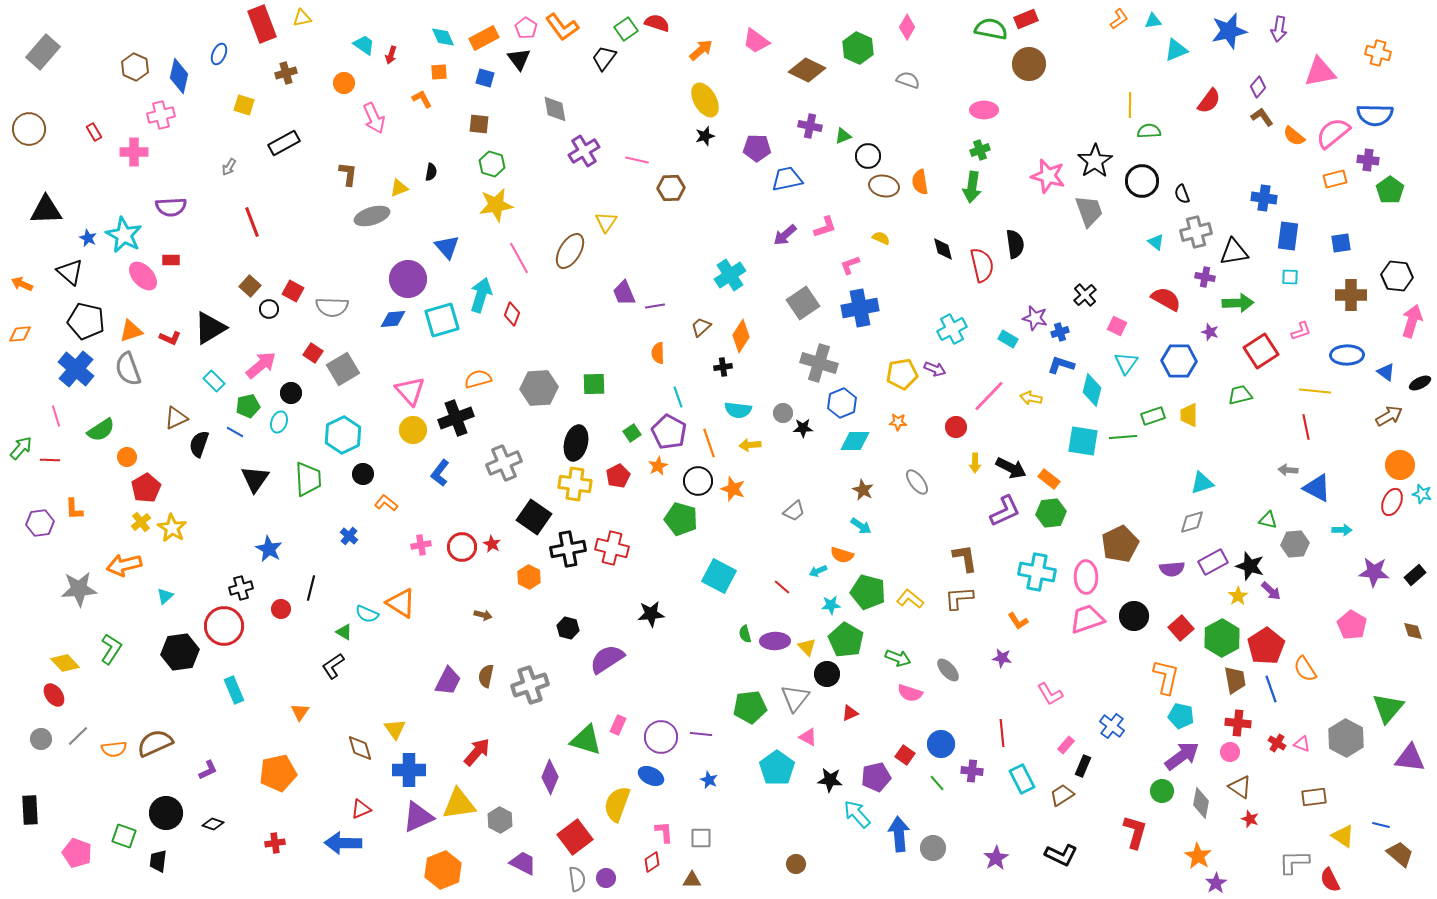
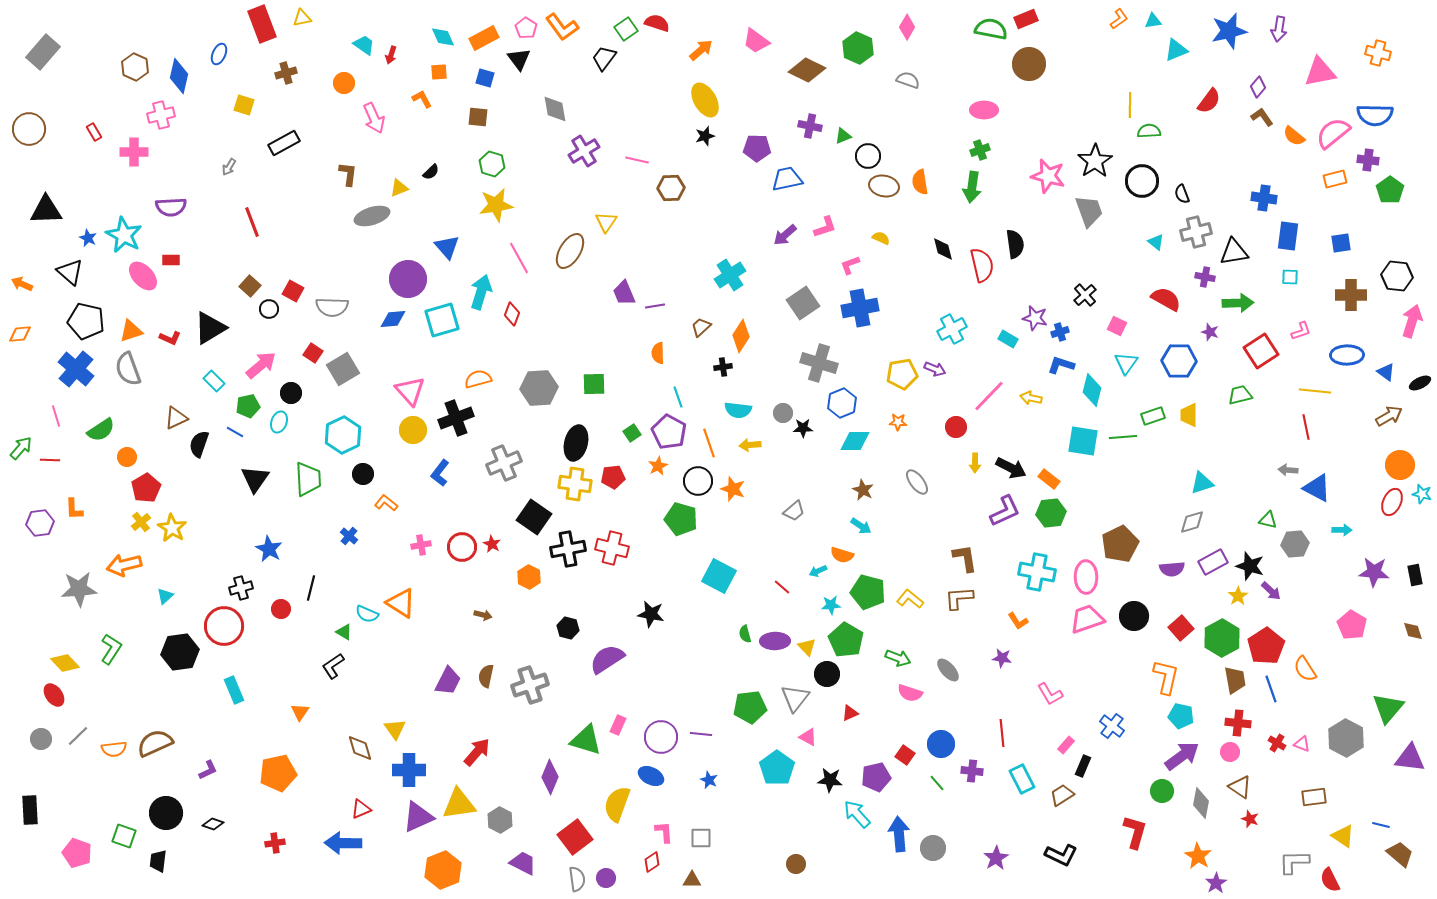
brown square at (479, 124): moved 1 px left, 7 px up
black semicircle at (431, 172): rotated 36 degrees clockwise
cyan arrow at (481, 295): moved 3 px up
red pentagon at (618, 476): moved 5 px left, 1 px down; rotated 20 degrees clockwise
black rectangle at (1415, 575): rotated 60 degrees counterclockwise
black star at (651, 614): rotated 16 degrees clockwise
